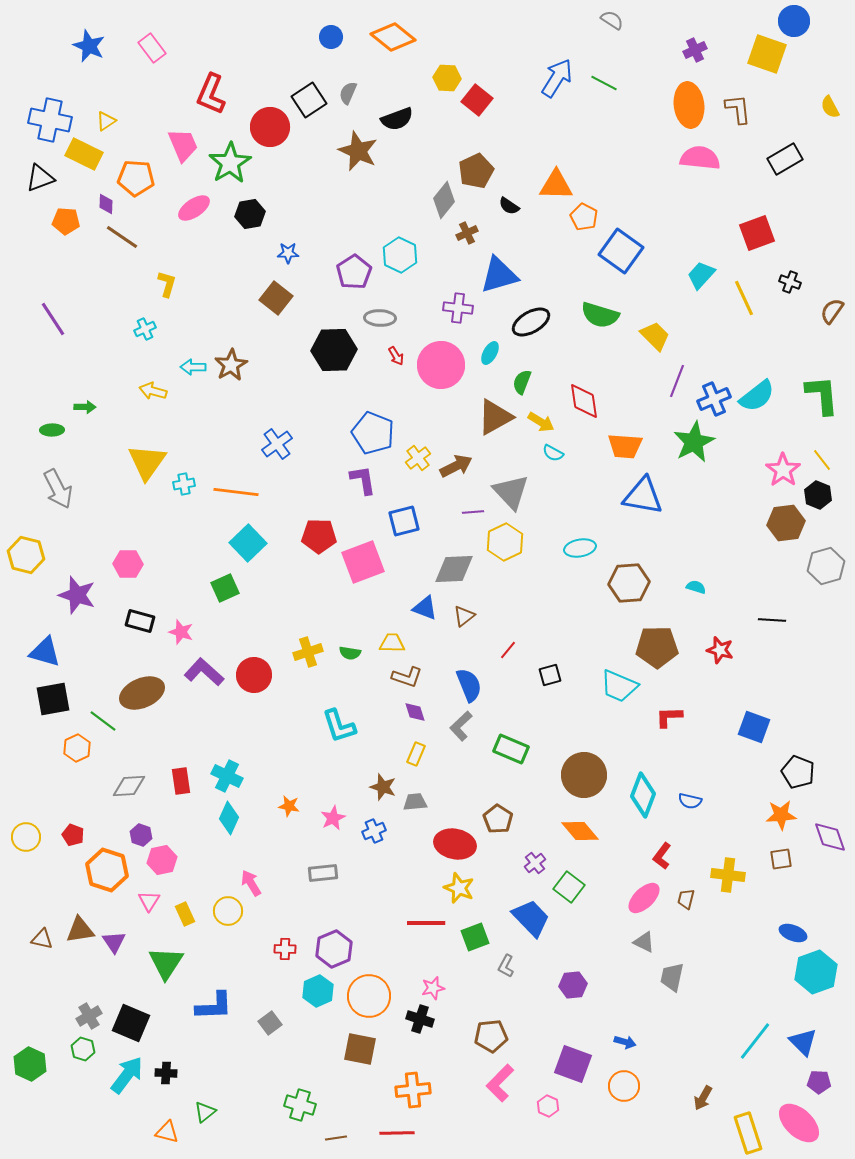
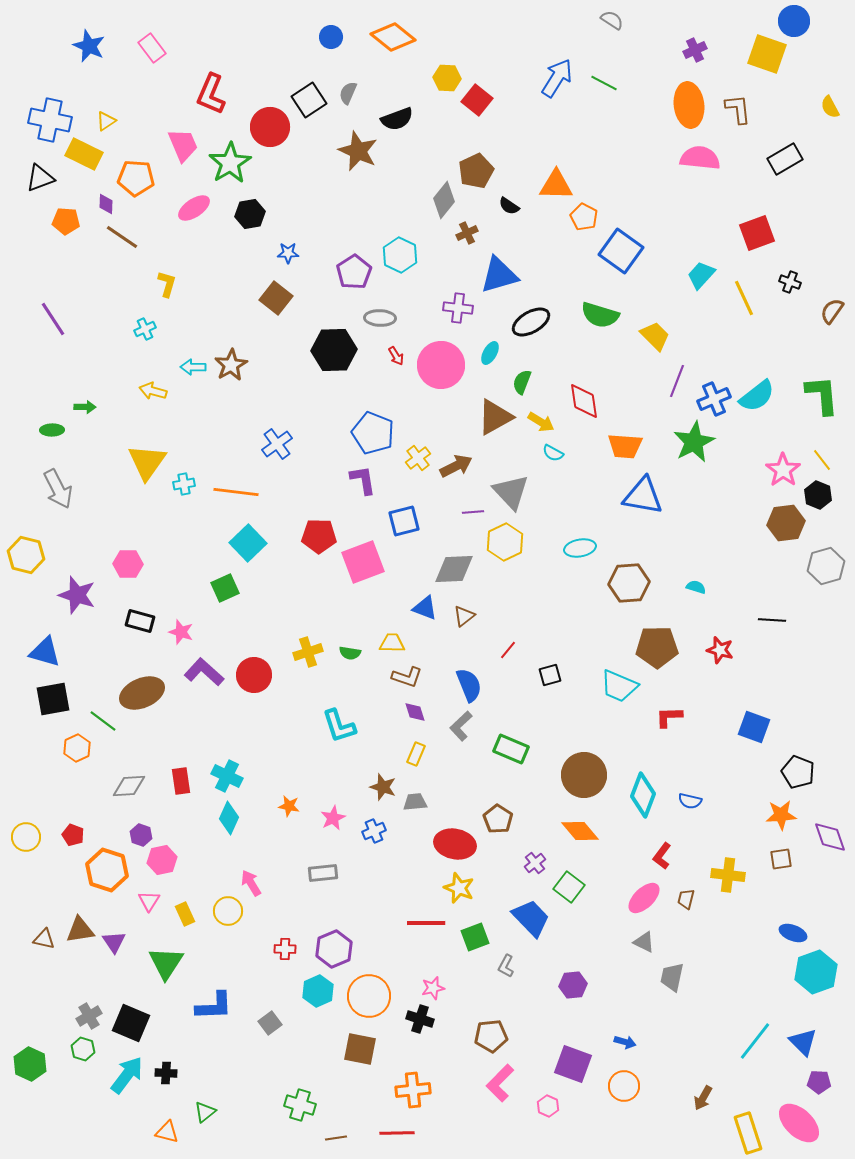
brown triangle at (42, 939): moved 2 px right
